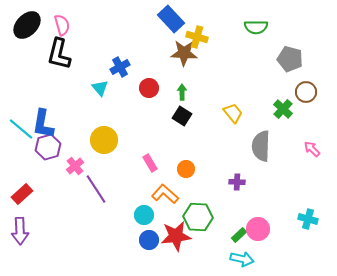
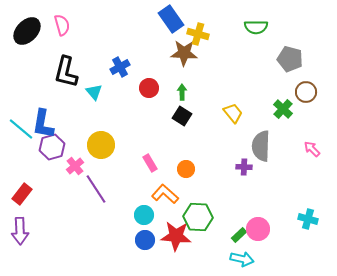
blue rectangle: rotated 8 degrees clockwise
black ellipse: moved 6 px down
yellow cross: moved 1 px right, 3 px up
black L-shape: moved 7 px right, 18 px down
cyan triangle: moved 6 px left, 4 px down
yellow circle: moved 3 px left, 5 px down
purple hexagon: moved 4 px right
purple cross: moved 7 px right, 15 px up
red rectangle: rotated 10 degrees counterclockwise
red star: rotated 12 degrees clockwise
blue circle: moved 4 px left
